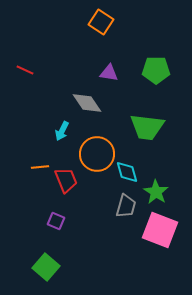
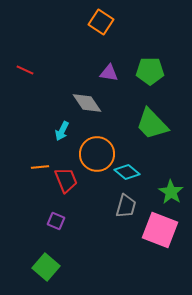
green pentagon: moved 6 px left, 1 px down
green trapezoid: moved 5 px right, 3 px up; rotated 39 degrees clockwise
cyan diamond: rotated 35 degrees counterclockwise
green star: moved 15 px right
